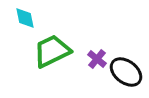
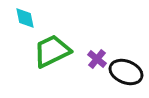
black ellipse: rotated 16 degrees counterclockwise
